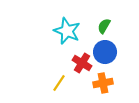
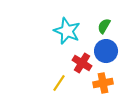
blue circle: moved 1 px right, 1 px up
